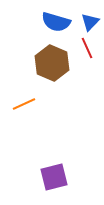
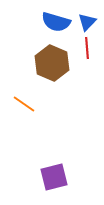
blue triangle: moved 3 px left
red line: rotated 20 degrees clockwise
orange line: rotated 60 degrees clockwise
